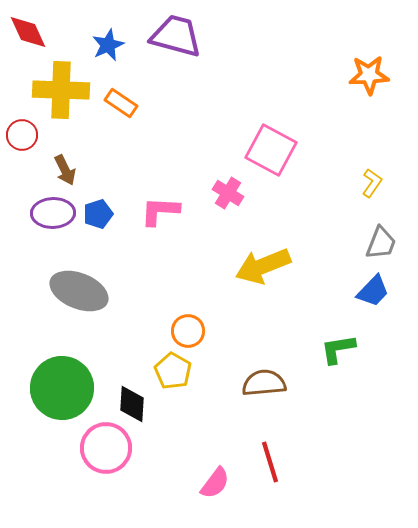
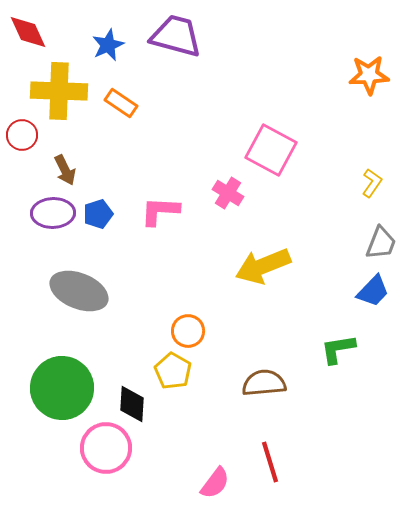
yellow cross: moved 2 px left, 1 px down
